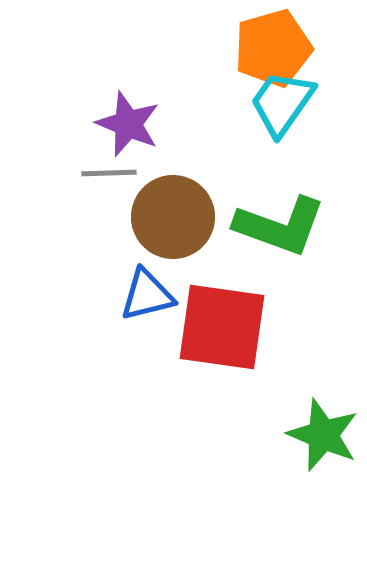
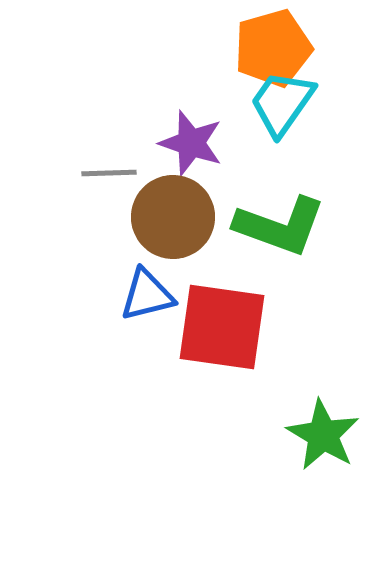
purple star: moved 63 px right, 19 px down; rotated 4 degrees counterclockwise
green star: rotated 8 degrees clockwise
